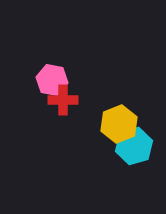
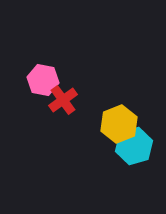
pink hexagon: moved 9 px left
red cross: rotated 36 degrees counterclockwise
